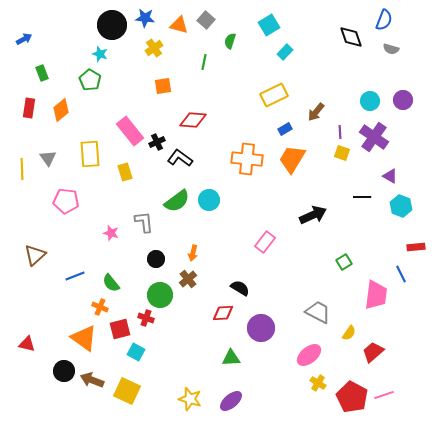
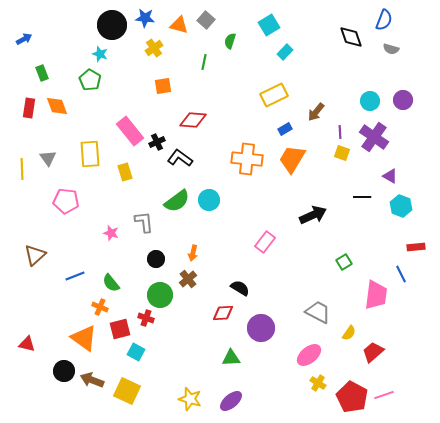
orange diamond at (61, 110): moved 4 px left, 4 px up; rotated 70 degrees counterclockwise
